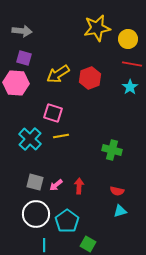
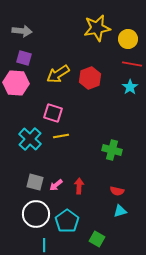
green square: moved 9 px right, 5 px up
